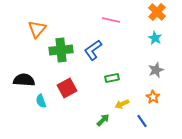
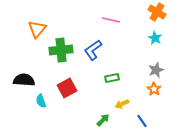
orange cross: rotated 12 degrees counterclockwise
orange star: moved 1 px right, 8 px up
